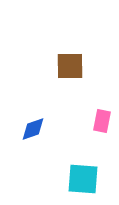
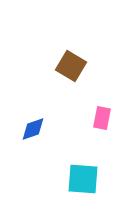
brown square: moved 1 px right; rotated 32 degrees clockwise
pink rectangle: moved 3 px up
